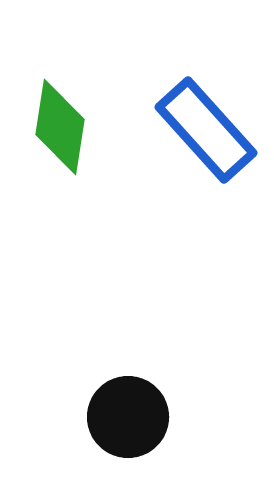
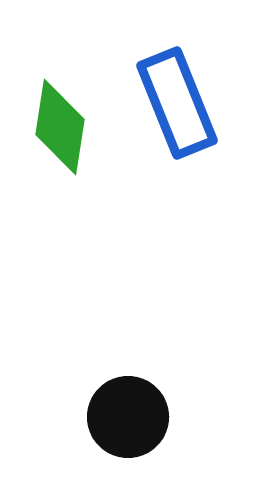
blue rectangle: moved 29 px left, 27 px up; rotated 20 degrees clockwise
